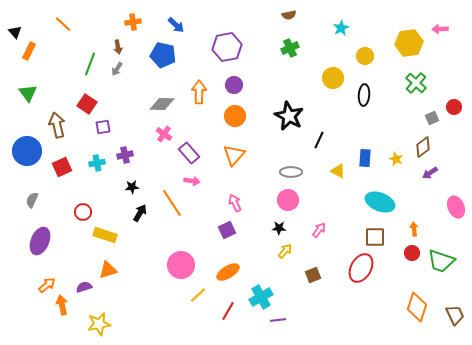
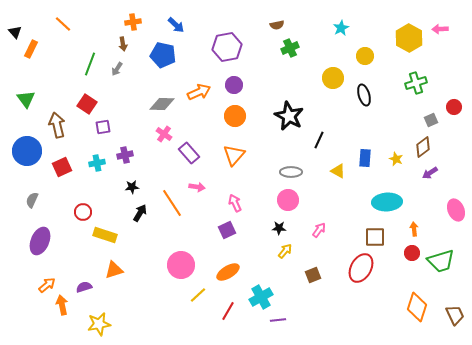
brown semicircle at (289, 15): moved 12 px left, 10 px down
yellow hexagon at (409, 43): moved 5 px up; rotated 24 degrees counterclockwise
brown arrow at (118, 47): moved 5 px right, 3 px up
orange rectangle at (29, 51): moved 2 px right, 2 px up
green cross at (416, 83): rotated 30 degrees clockwise
orange arrow at (199, 92): rotated 65 degrees clockwise
green triangle at (28, 93): moved 2 px left, 6 px down
black ellipse at (364, 95): rotated 20 degrees counterclockwise
gray square at (432, 118): moved 1 px left, 2 px down
pink arrow at (192, 181): moved 5 px right, 6 px down
cyan ellipse at (380, 202): moved 7 px right; rotated 24 degrees counterclockwise
pink ellipse at (456, 207): moved 3 px down
green trapezoid at (441, 261): rotated 36 degrees counterclockwise
orange triangle at (108, 270): moved 6 px right
